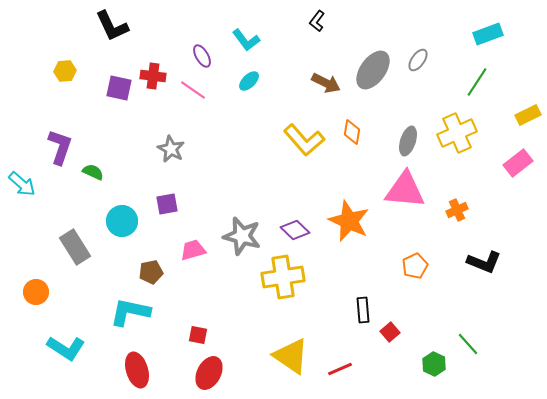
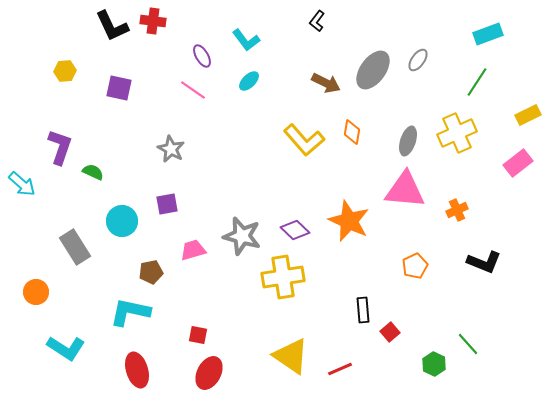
red cross at (153, 76): moved 55 px up
